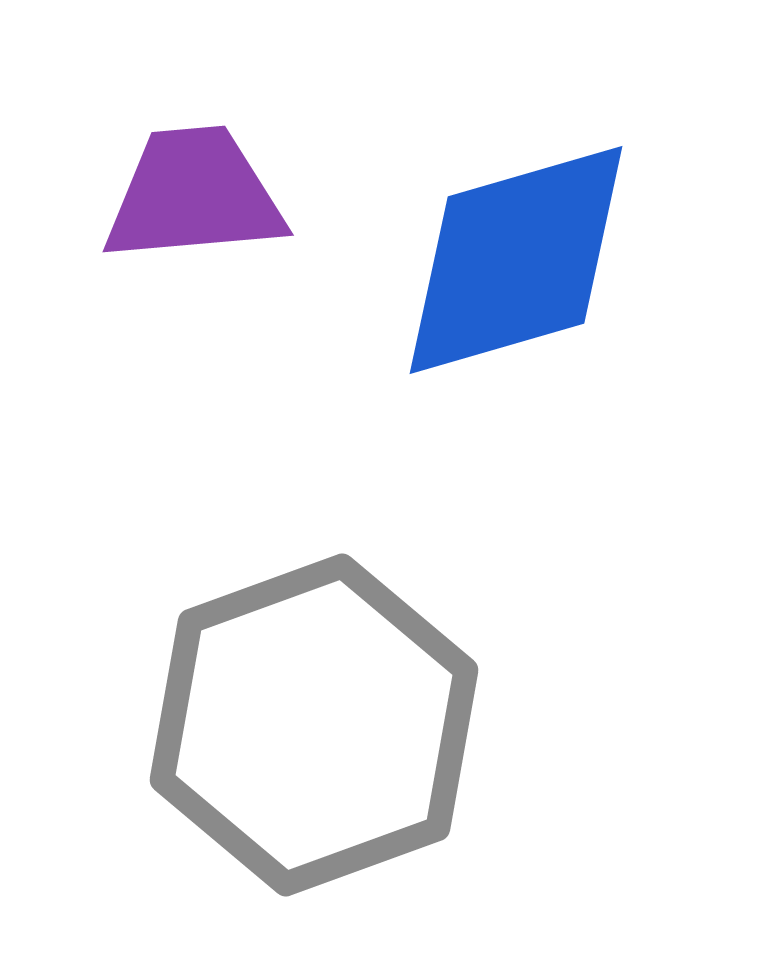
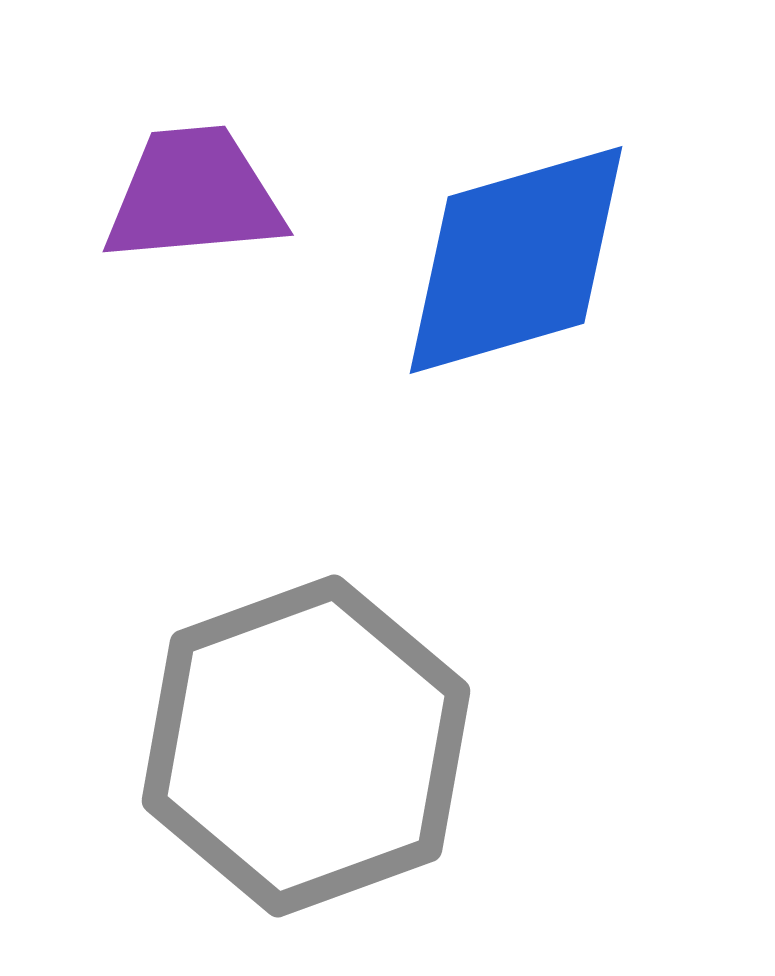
gray hexagon: moved 8 px left, 21 px down
